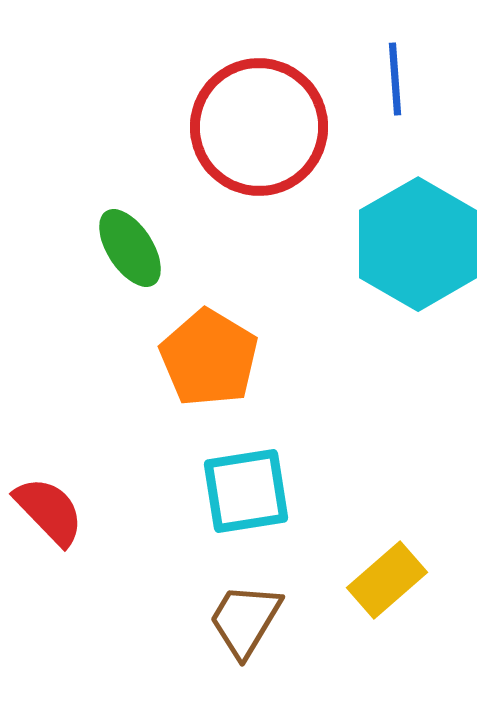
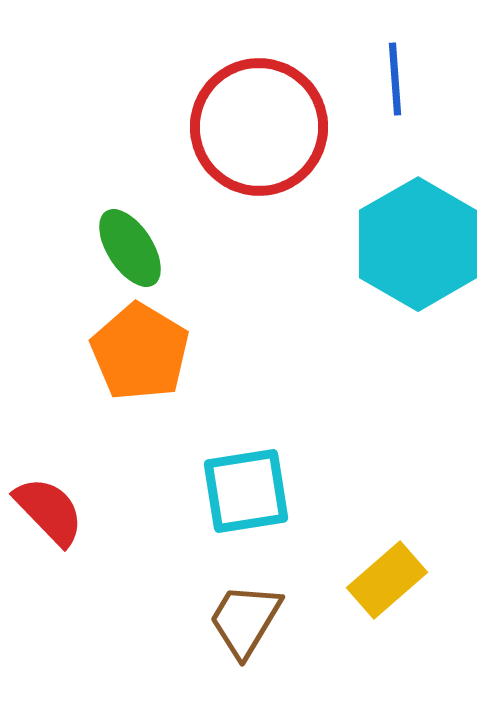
orange pentagon: moved 69 px left, 6 px up
